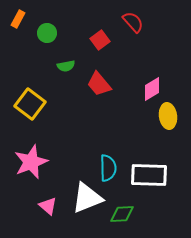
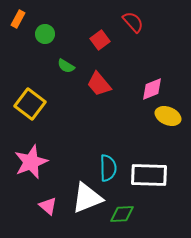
green circle: moved 2 px left, 1 px down
green semicircle: rotated 42 degrees clockwise
pink diamond: rotated 10 degrees clockwise
yellow ellipse: rotated 60 degrees counterclockwise
